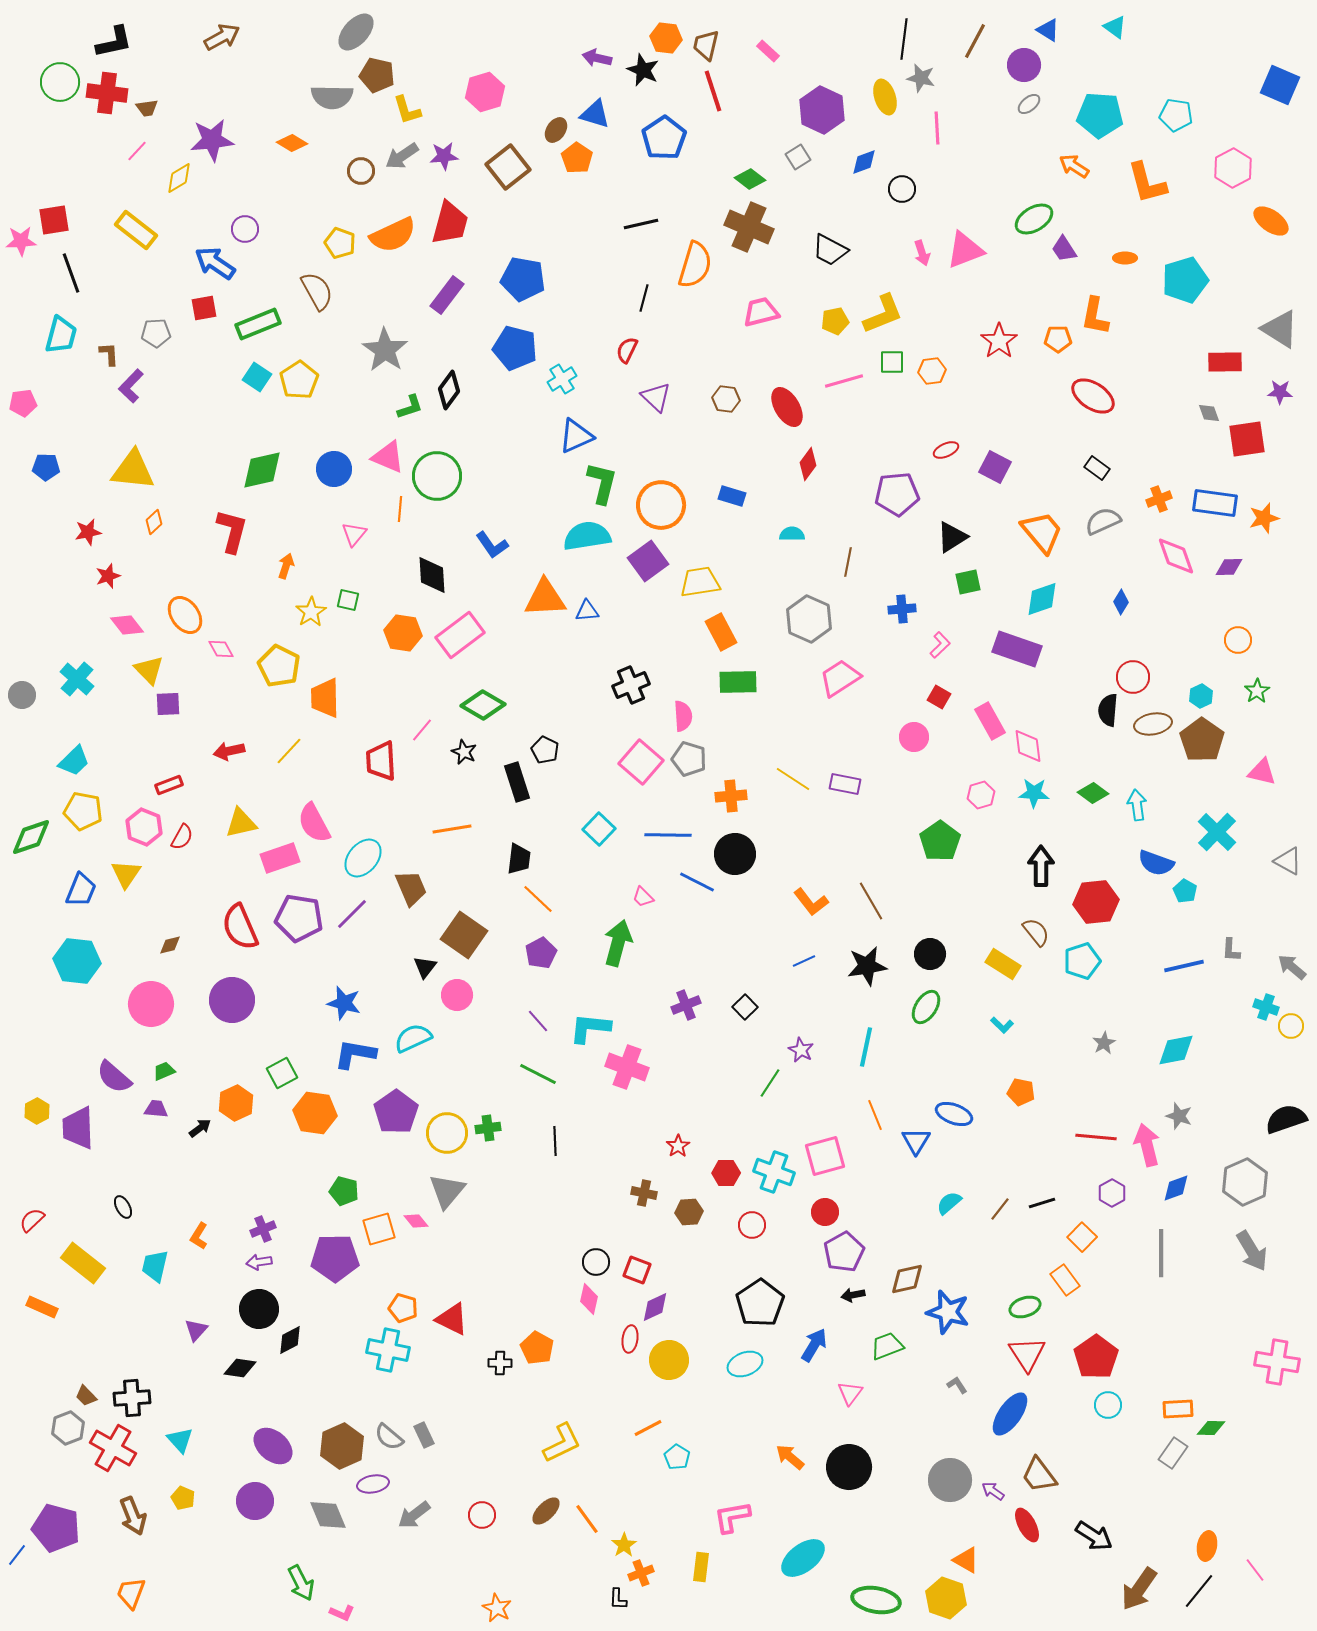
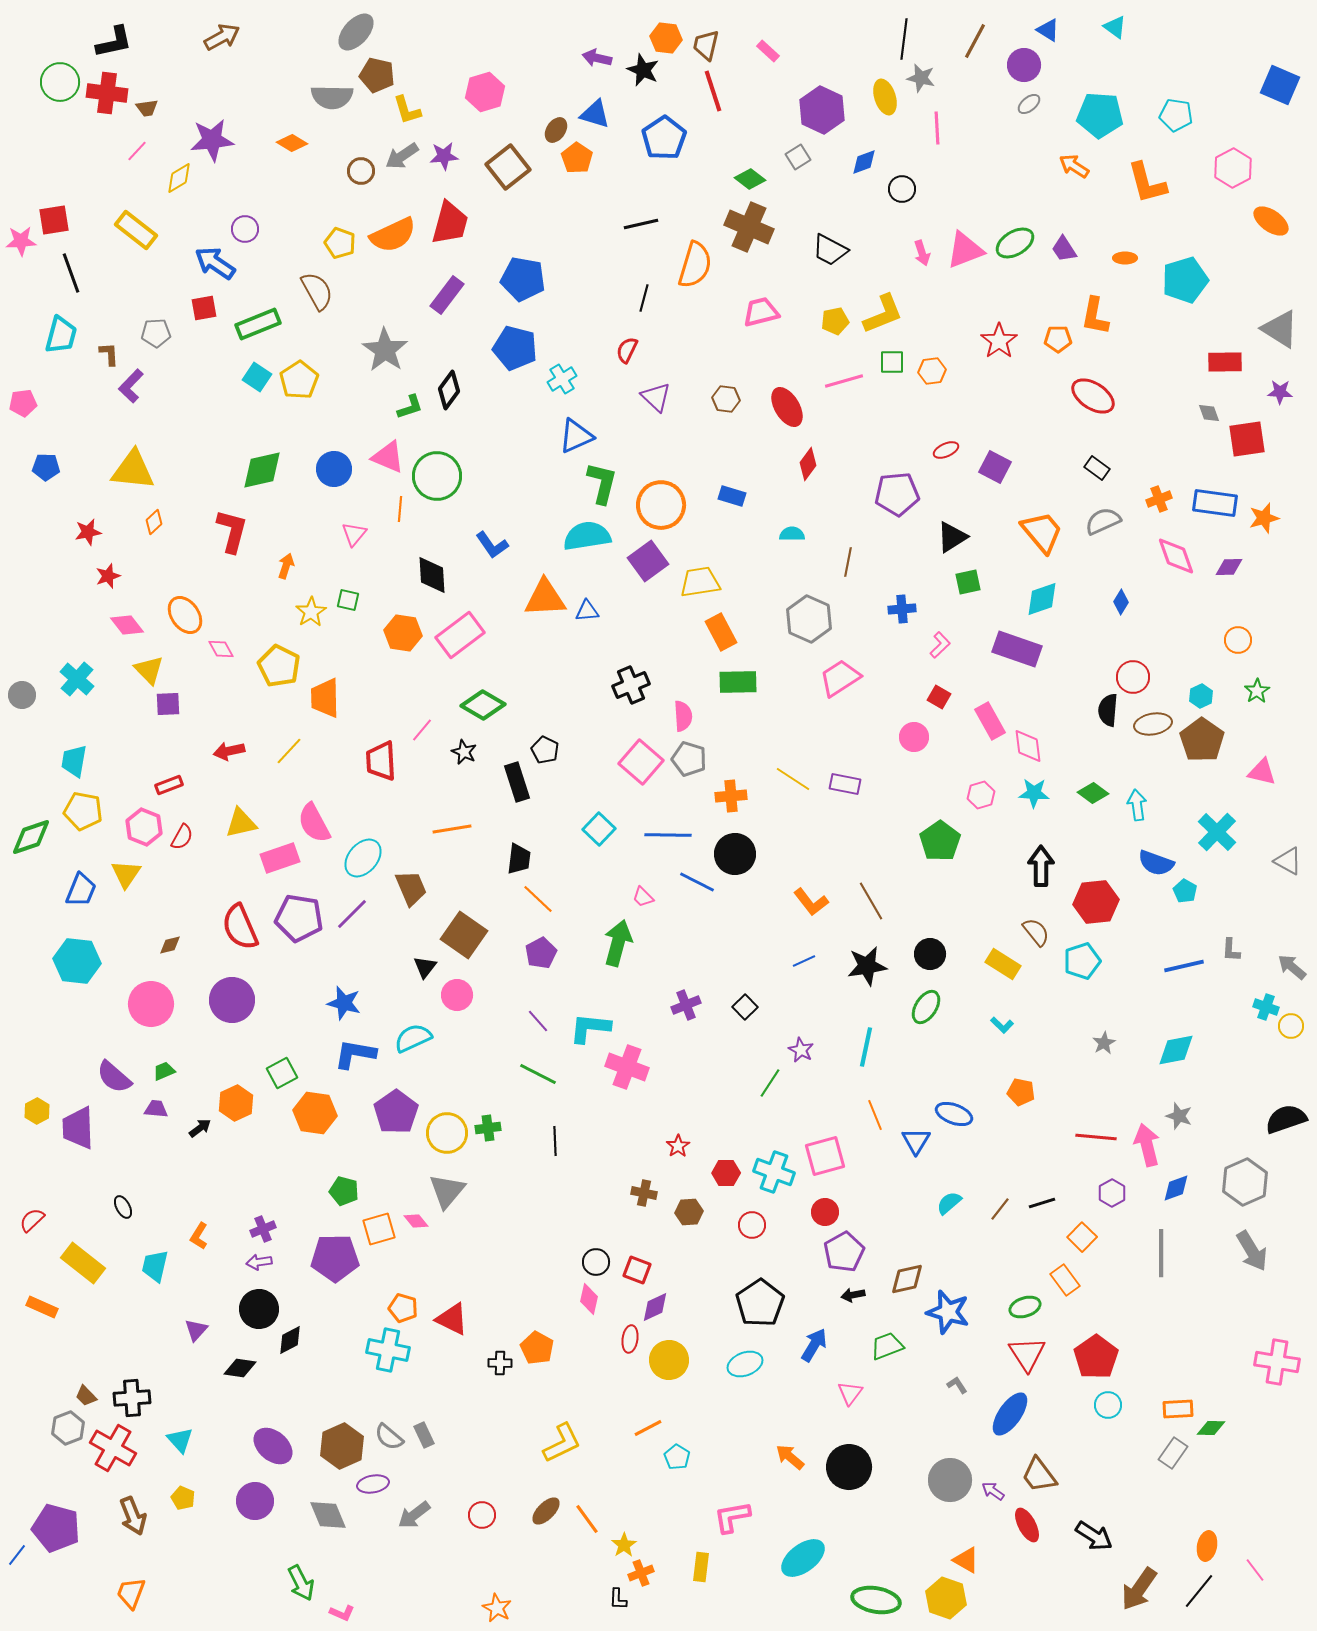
green ellipse at (1034, 219): moved 19 px left, 24 px down
cyan trapezoid at (74, 761): rotated 144 degrees clockwise
